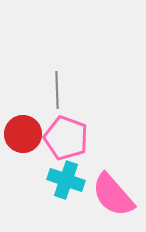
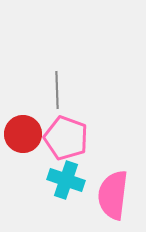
pink semicircle: rotated 48 degrees clockwise
